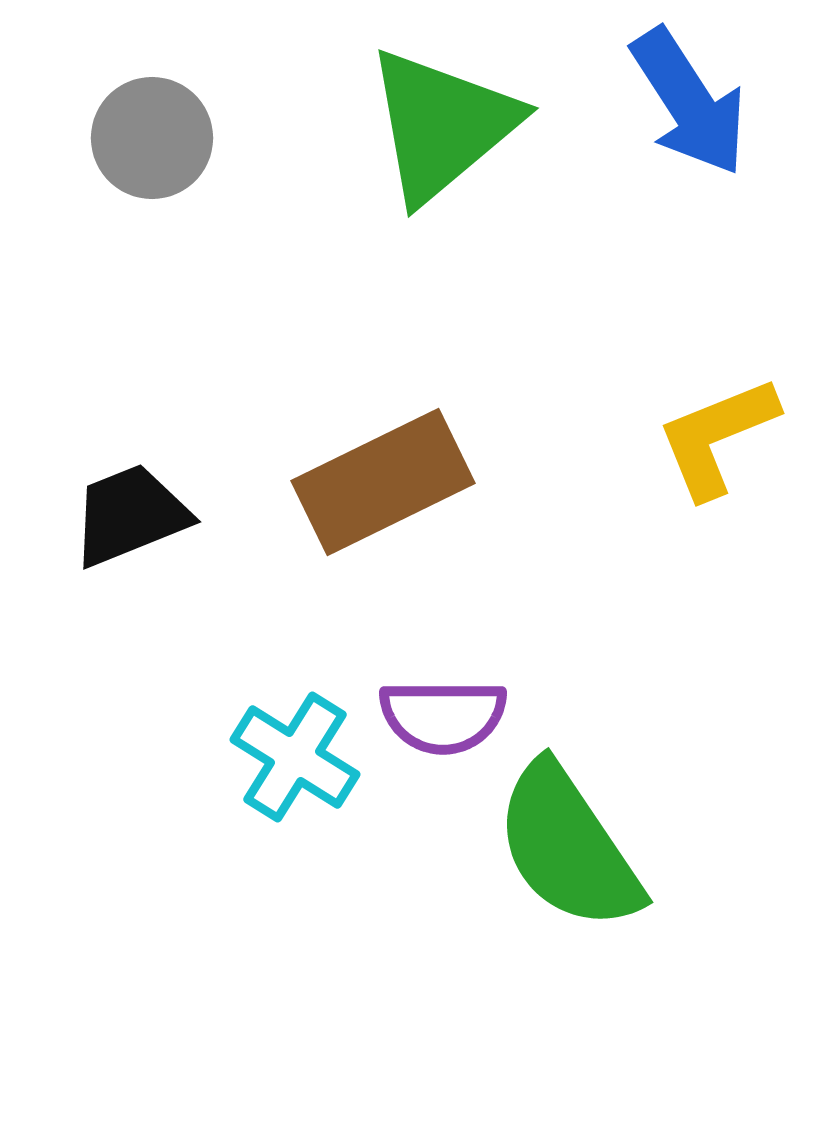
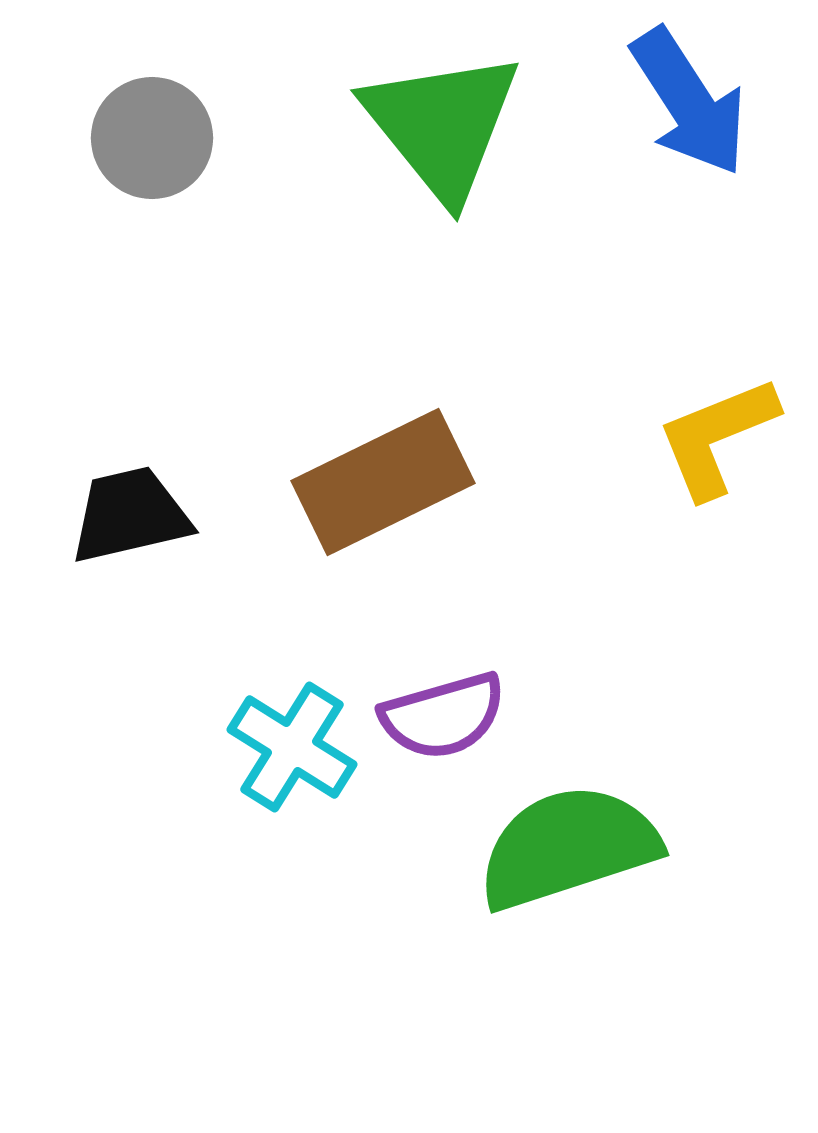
green triangle: rotated 29 degrees counterclockwise
black trapezoid: rotated 9 degrees clockwise
purple semicircle: rotated 16 degrees counterclockwise
cyan cross: moved 3 px left, 10 px up
green semicircle: rotated 106 degrees clockwise
